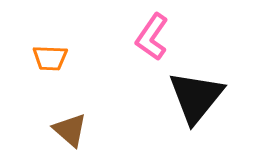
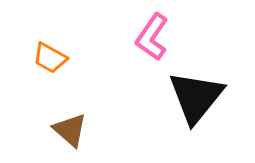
orange trapezoid: rotated 27 degrees clockwise
